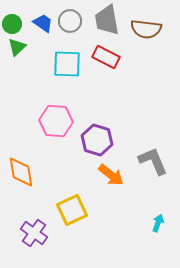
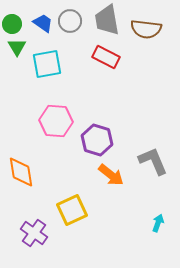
green triangle: rotated 18 degrees counterclockwise
cyan square: moved 20 px left; rotated 12 degrees counterclockwise
